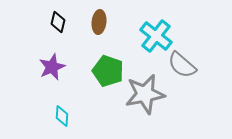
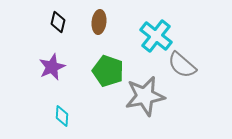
gray star: moved 2 px down
